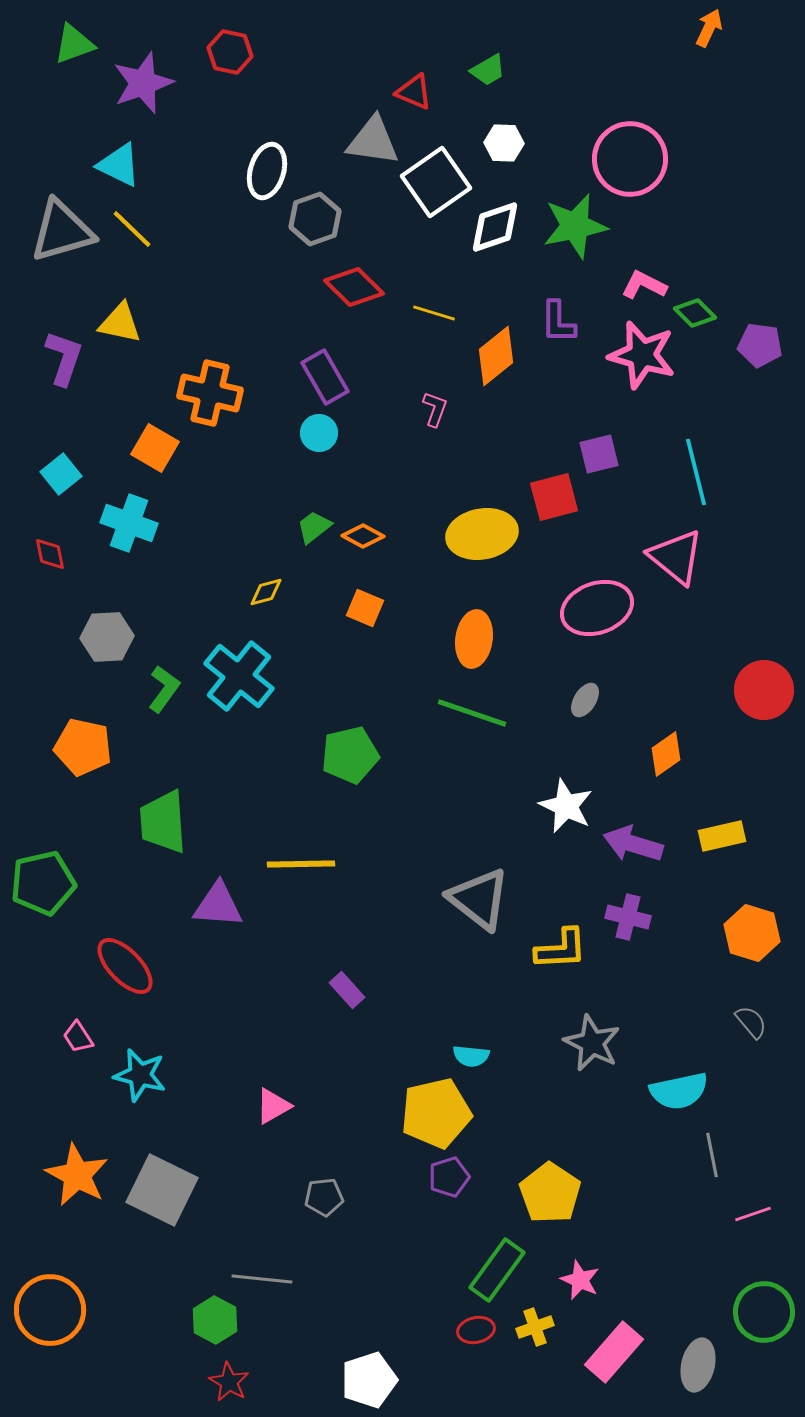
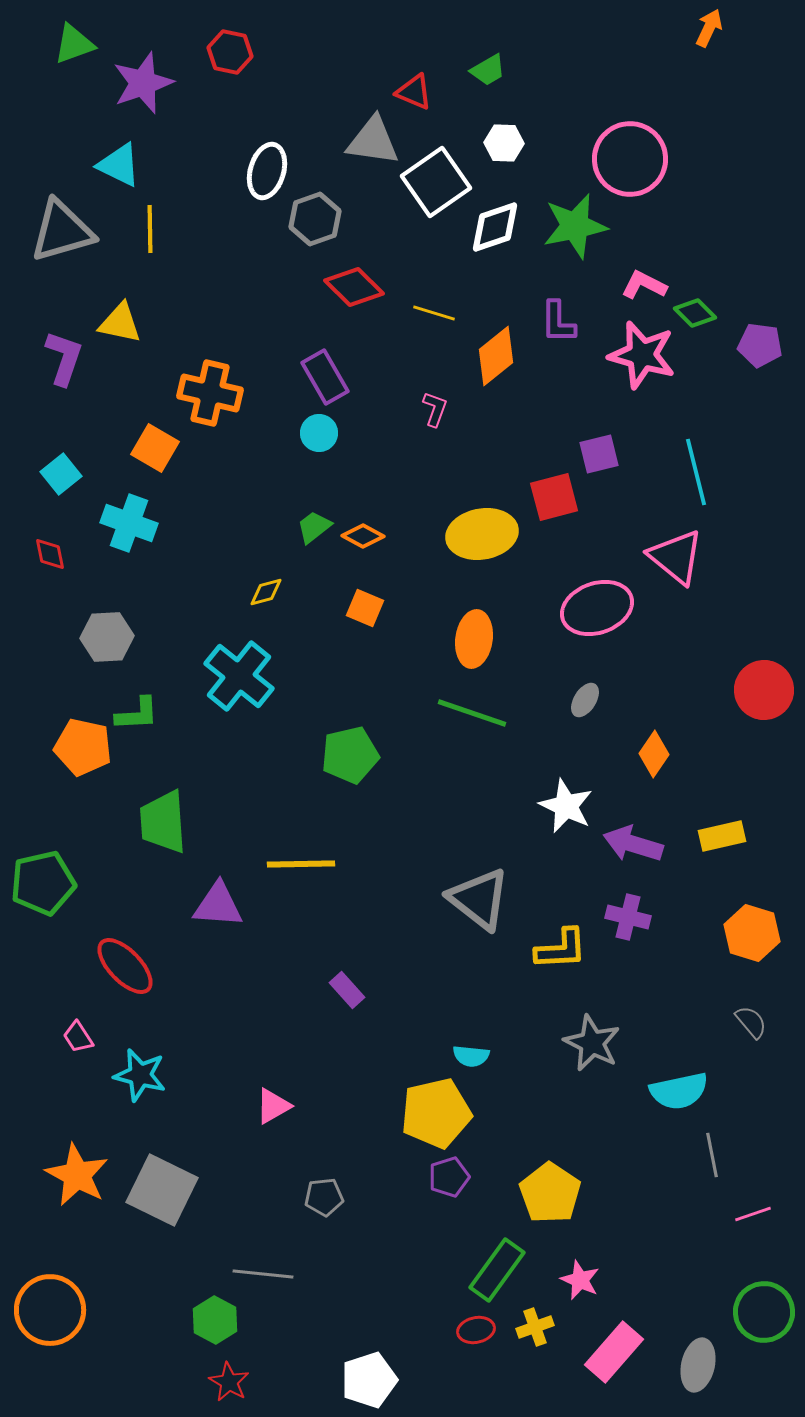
yellow line at (132, 229): moved 18 px right; rotated 45 degrees clockwise
green L-shape at (164, 689): moved 27 px left, 25 px down; rotated 51 degrees clockwise
orange diamond at (666, 754): moved 12 px left; rotated 21 degrees counterclockwise
gray line at (262, 1279): moved 1 px right, 5 px up
